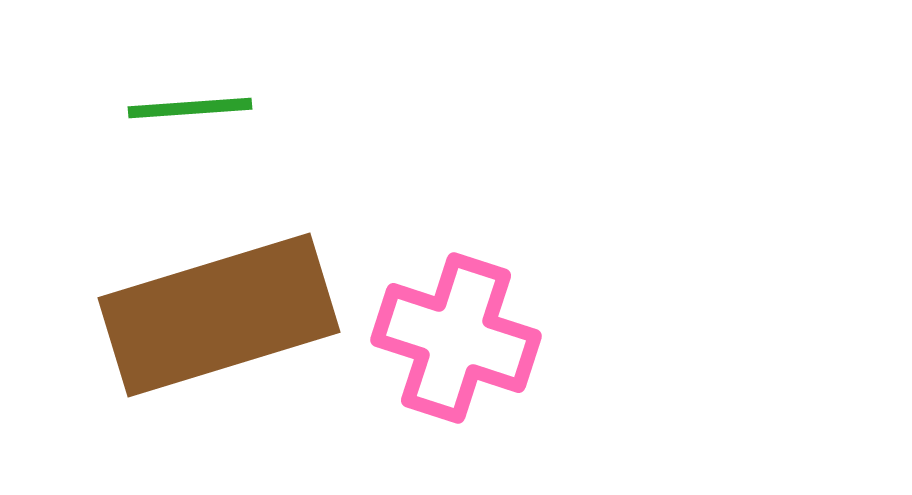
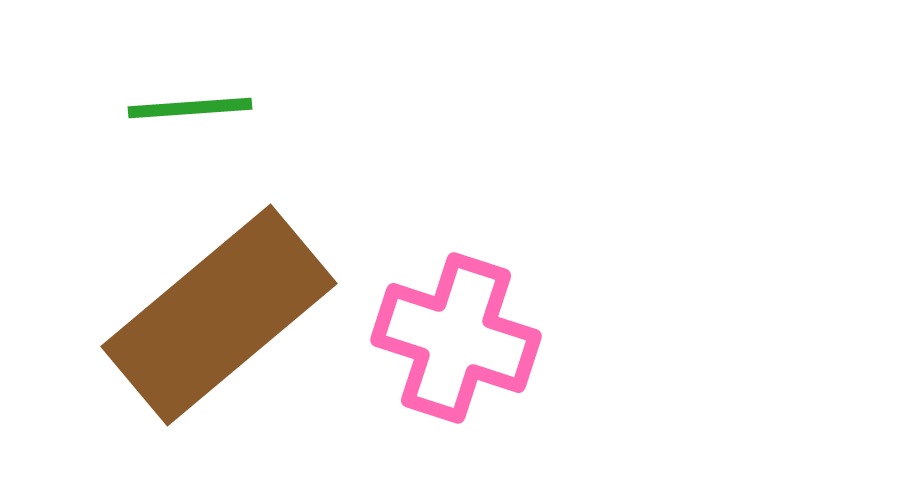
brown rectangle: rotated 23 degrees counterclockwise
